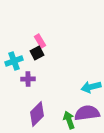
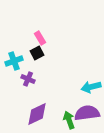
pink rectangle: moved 3 px up
purple cross: rotated 24 degrees clockwise
purple diamond: rotated 20 degrees clockwise
